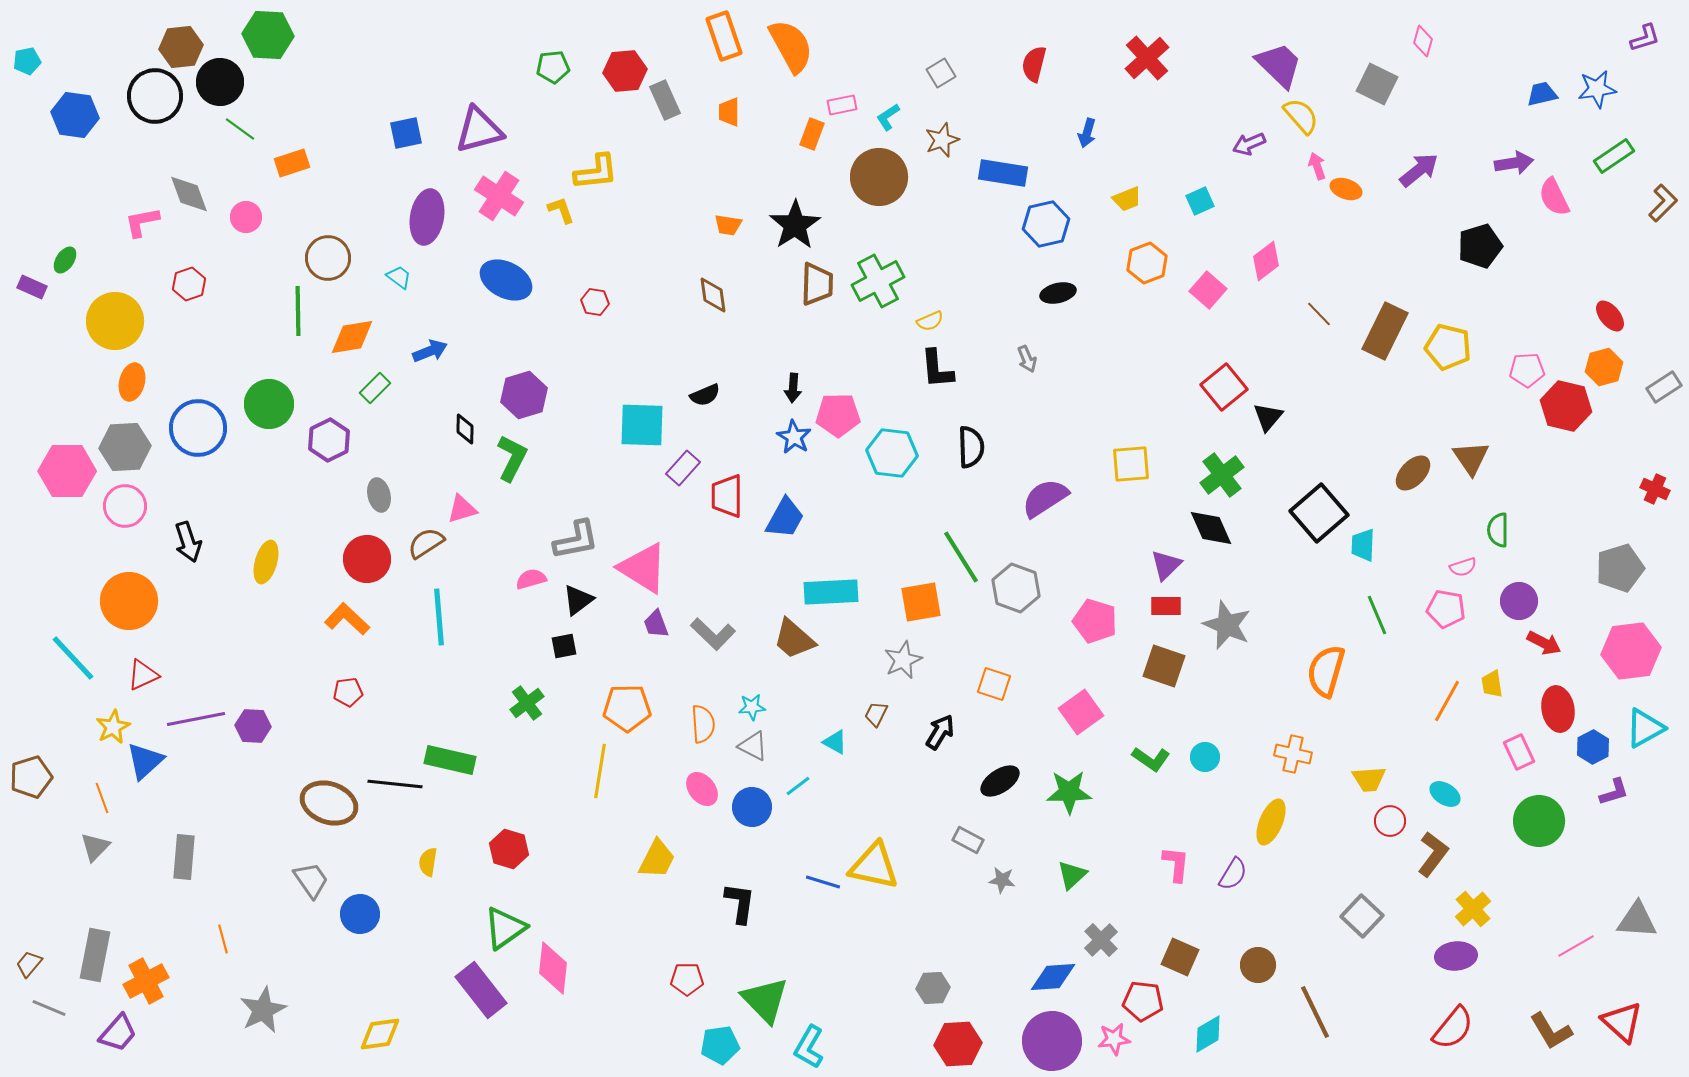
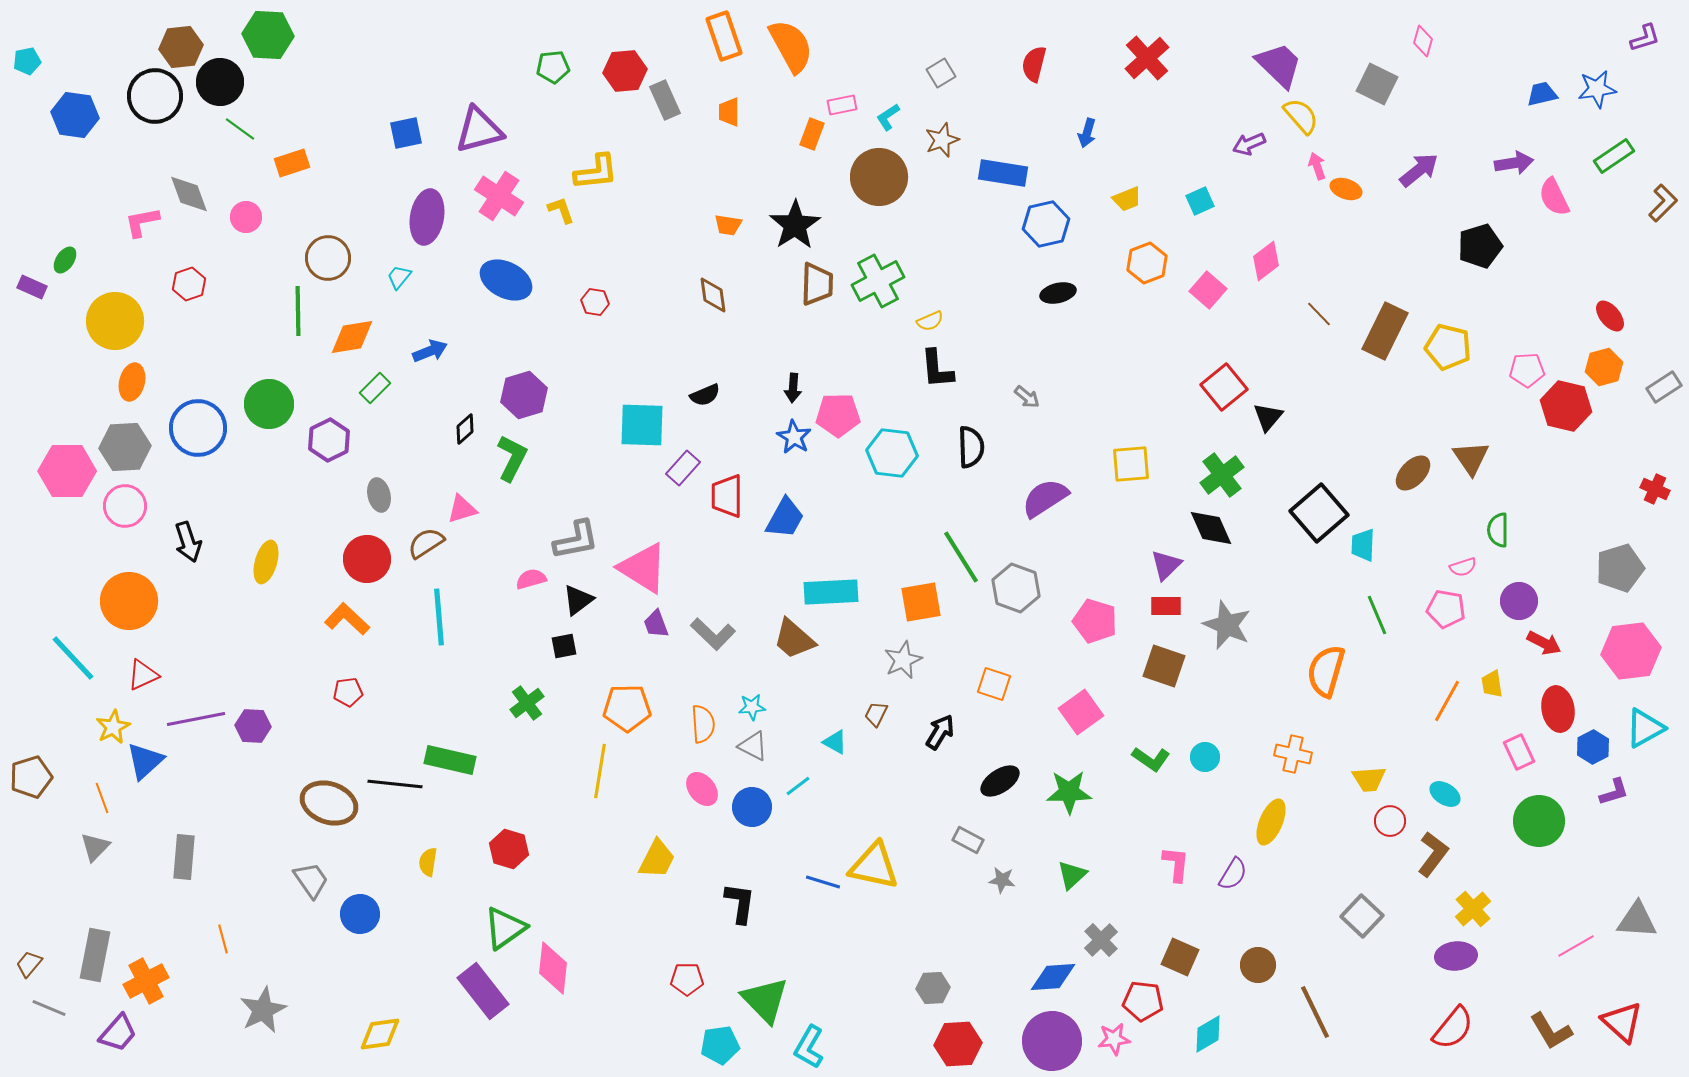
cyan trapezoid at (399, 277): rotated 88 degrees counterclockwise
gray arrow at (1027, 359): moved 38 px down; rotated 28 degrees counterclockwise
black diamond at (465, 429): rotated 48 degrees clockwise
purple rectangle at (481, 990): moved 2 px right, 1 px down
